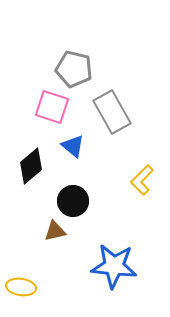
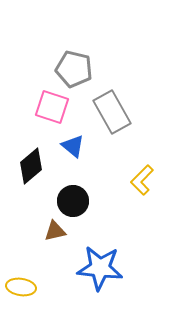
blue star: moved 14 px left, 2 px down
